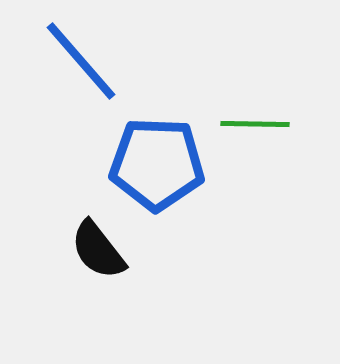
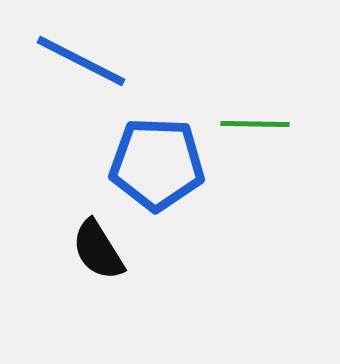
blue line: rotated 22 degrees counterclockwise
black semicircle: rotated 6 degrees clockwise
